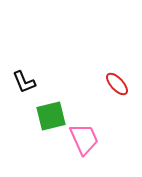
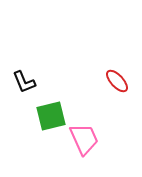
red ellipse: moved 3 px up
